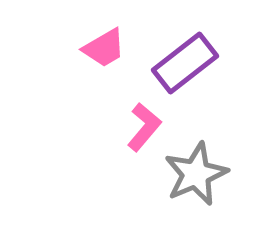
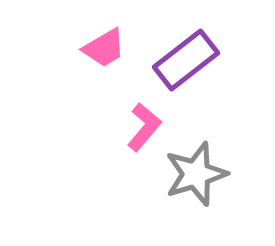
purple rectangle: moved 1 px right, 3 px up
gray star: rotated 6 degrees clockwise
